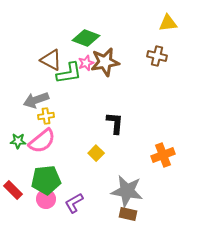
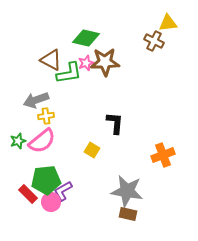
green diamond: rotated 8 degrees counterclockwise
brown cross: moved 3 px left, 15 px up; rotated 12 degrees clockwise
brown star: rotated 8 degrees clockwise
green star: rotated 21 degrees counterclockwise
yellow square: moved 4 px left, 3 px up; rotated 14 degrees counterclockwise
red rectangle: moved 15 px right, 4 px down
pink circle: moved 5 px right, 3 px down
purple L-shape: moved 11 px left, 12 px up
